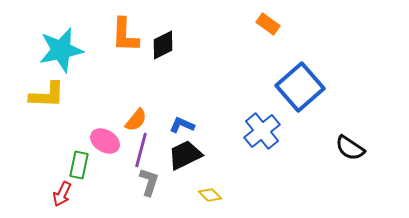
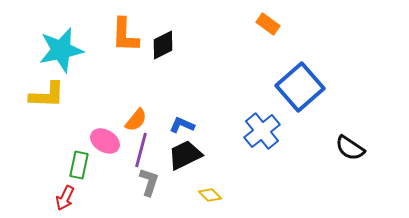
red arrow: moved 3 px right, 4 px down
